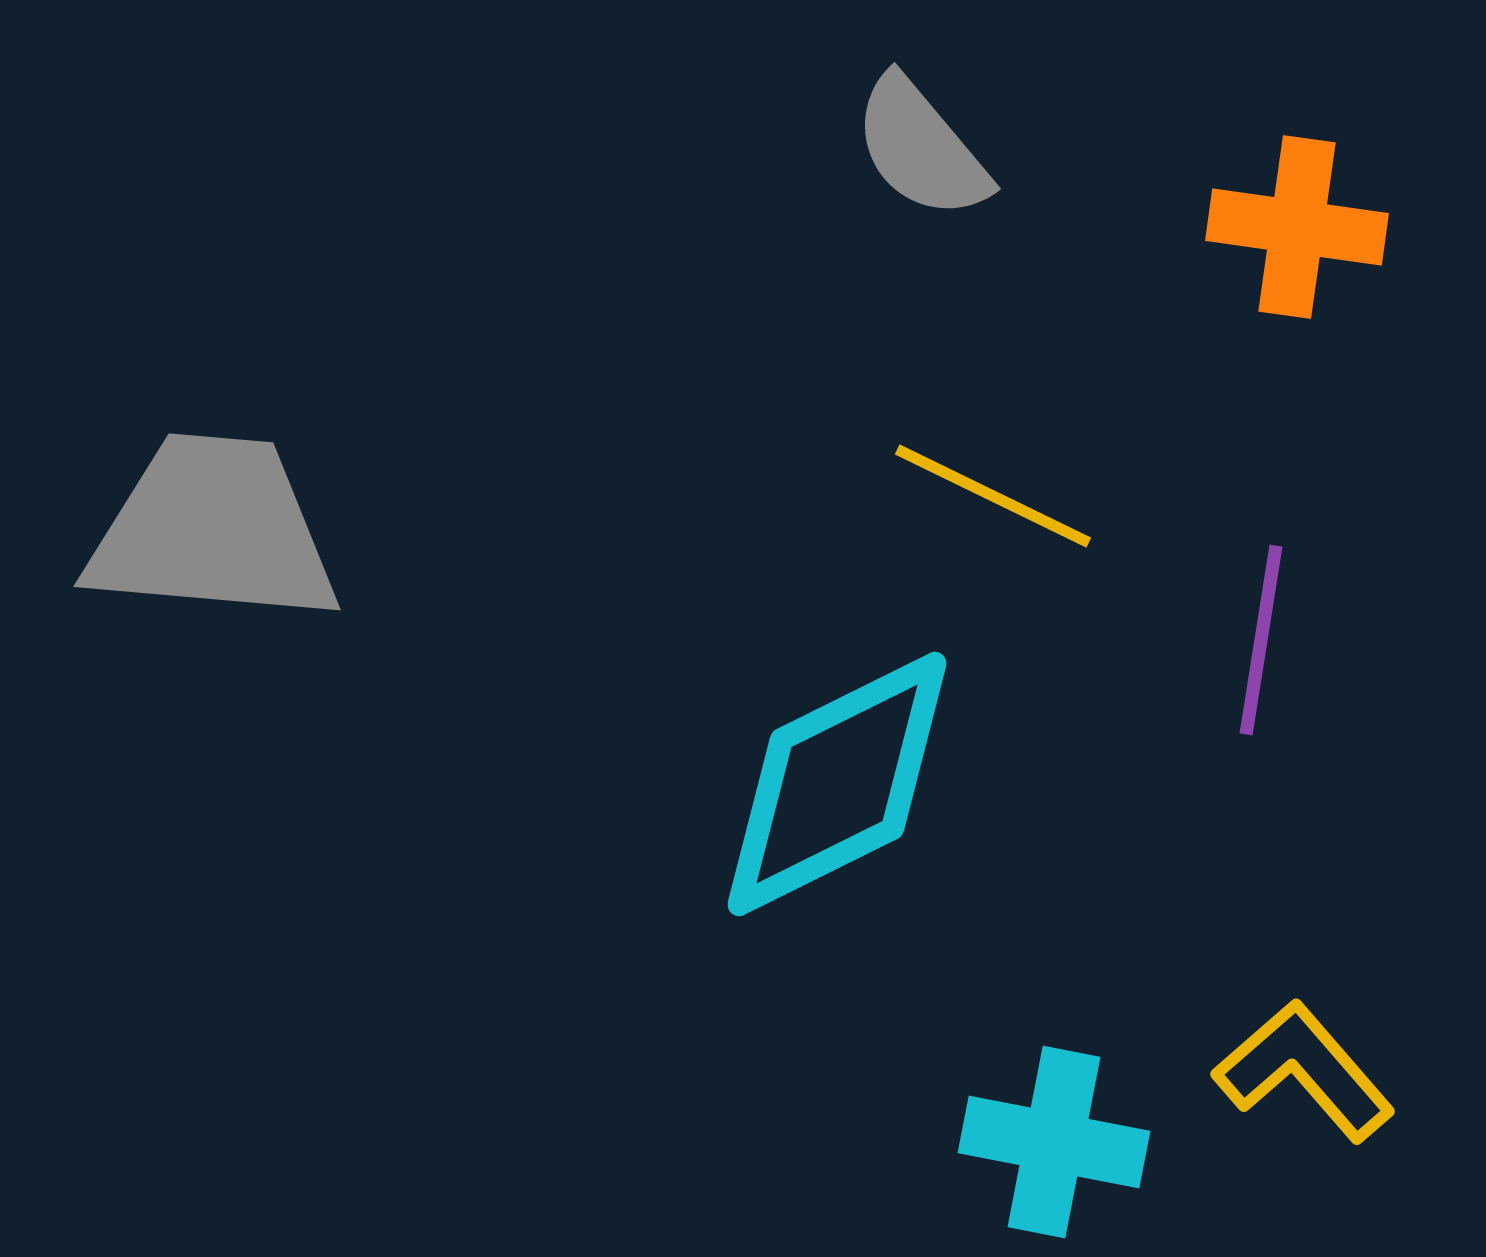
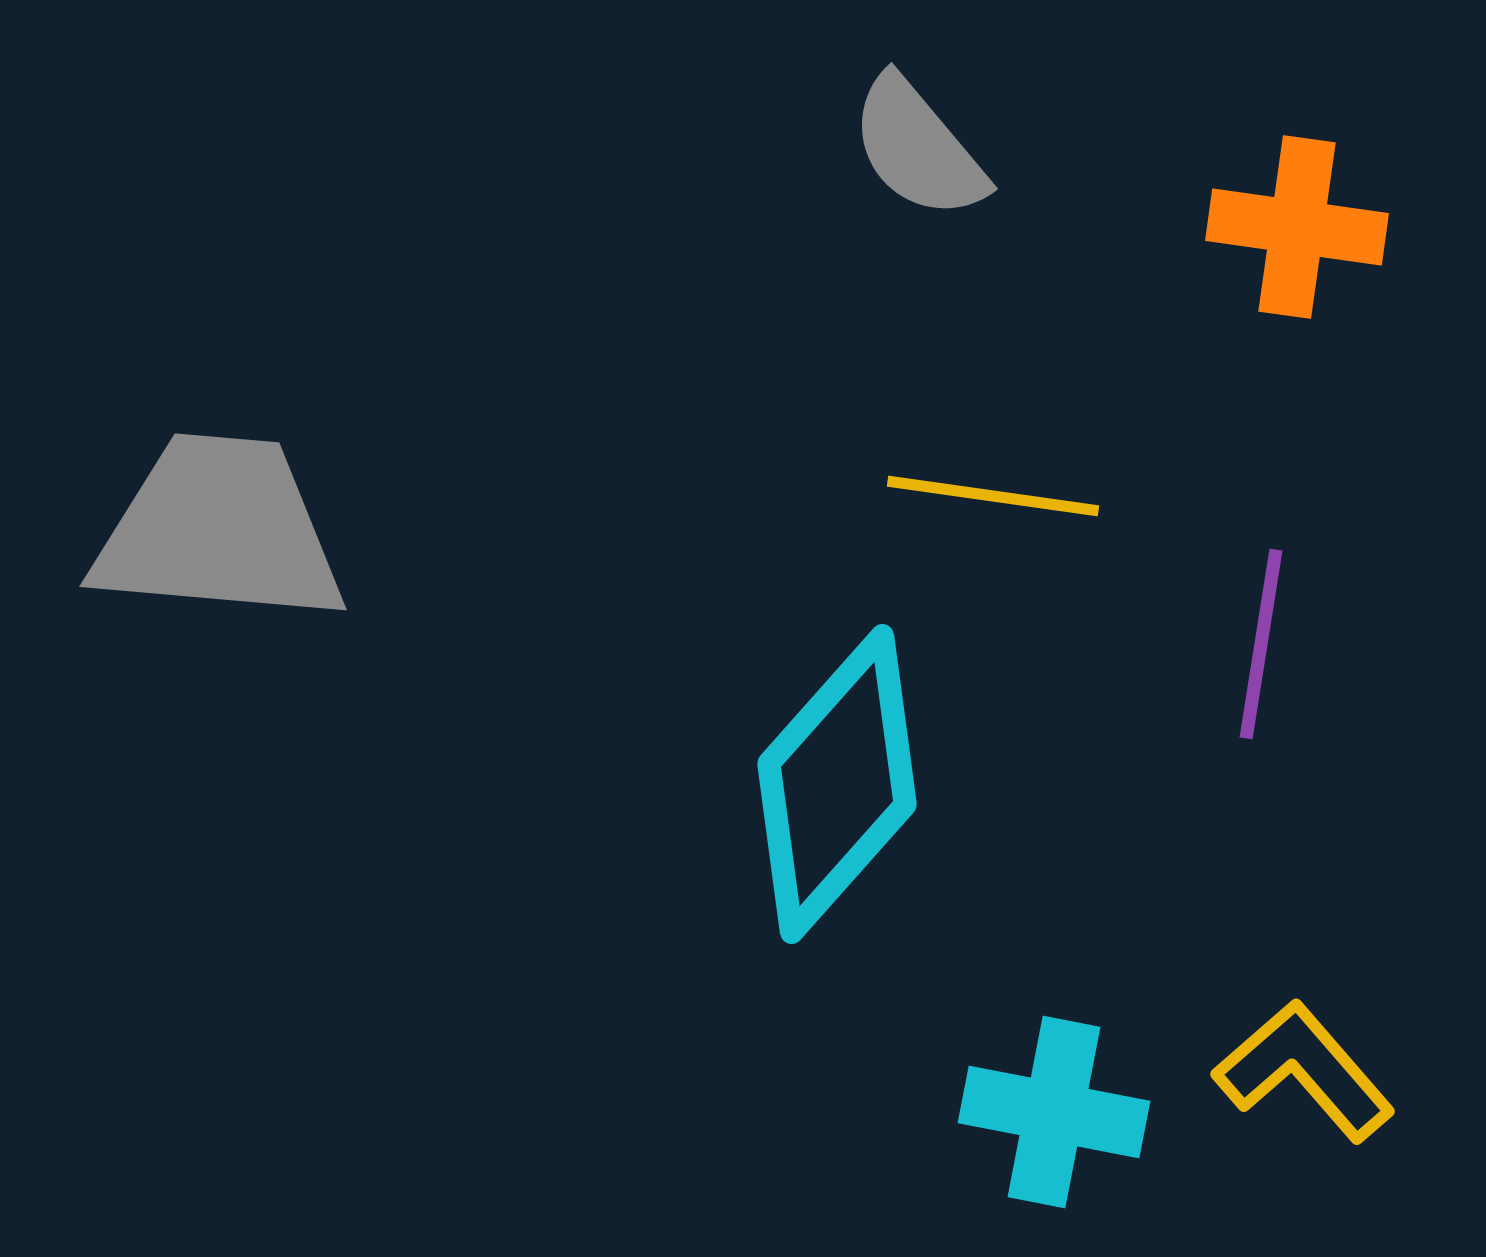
gray semicircle: moved 3 px left
yellow line: rotated 18 degrees counterclockwise
gray trapezoid: moved 6 px right
purple line: moved 4 px down
cyan diamond: rotated 22 degrees counterclockwise
cyan cross: moved 30 px up
